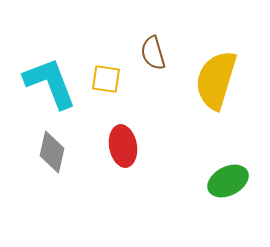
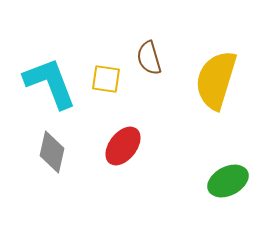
brown semicircle: moved 4 px left, 5 px down
red ellipse: rotated 48 degrees clockwise
